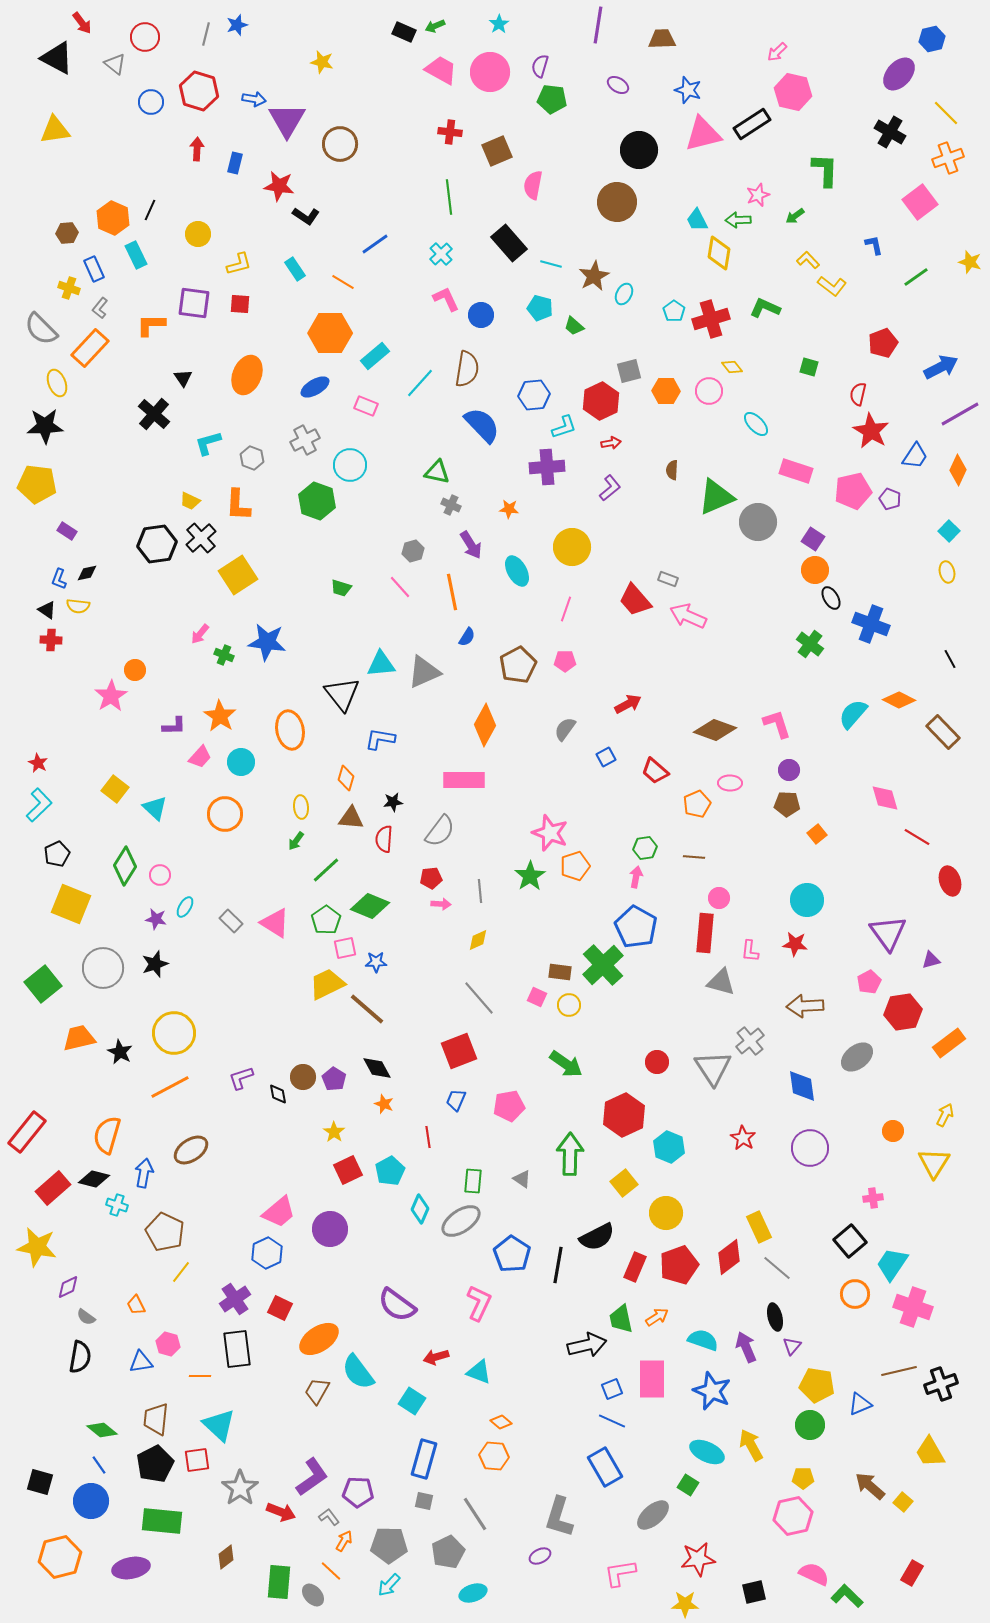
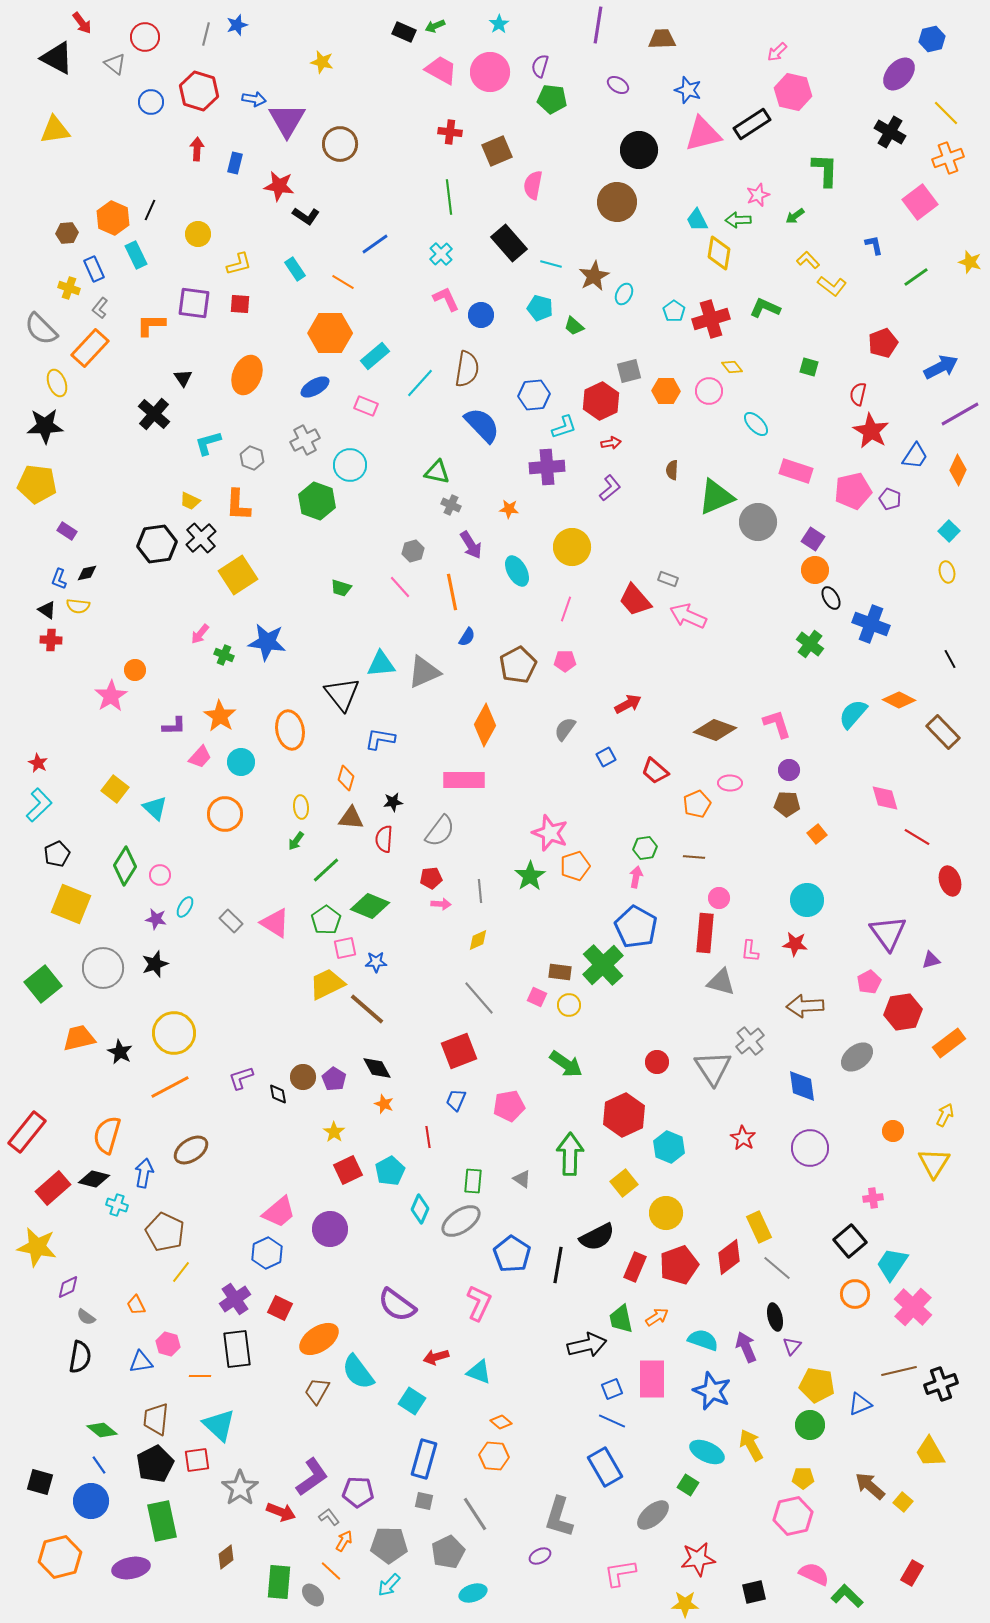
pink cross at (913, 1307): rotated 24 degrees clockwise
green rectangle at (162, 1521): rotated 72 degrees clockwise
